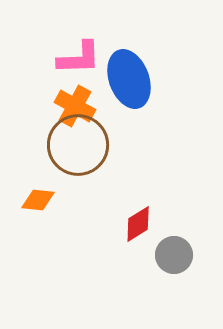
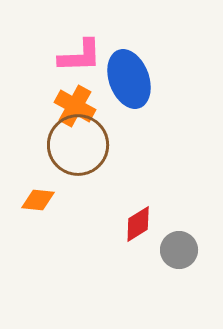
pink L-shape: moved 1 px right, 2 px up
gray circle: moved 5 px right, 5 px up
